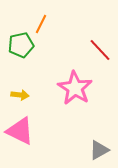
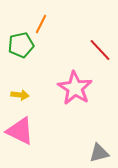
gray triangle: moved 3 px down; rotated 15 degrees clockwise
